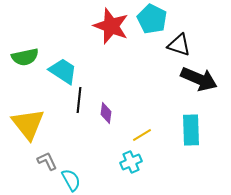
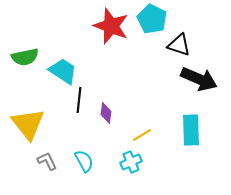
cyan semicircle: moved 13 px right, 19 px up
